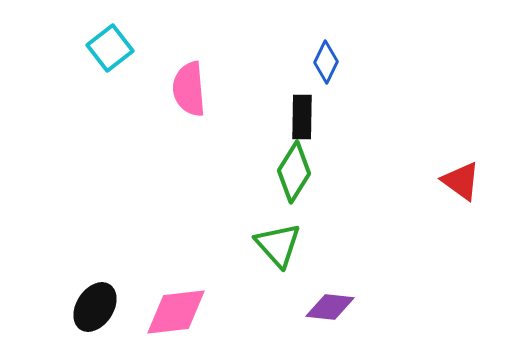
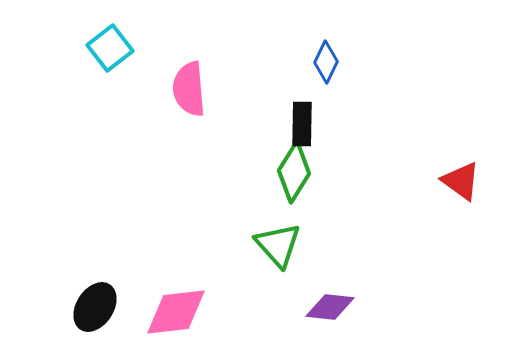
black rectangle: moved 7 px down
